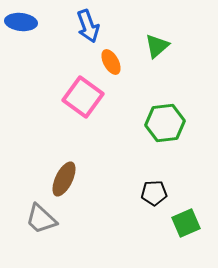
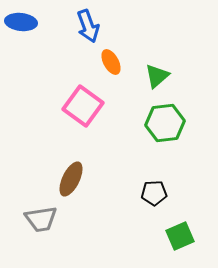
green triangle: moved 30 px down
pink square: moved 9 px down
brown ellipse: moved 7 px right
gray trapezoid: rotated 52 degrees counterclockwise
green square: moved 6 px left, 13 px down
